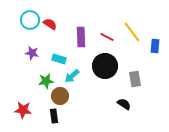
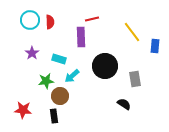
red semicircle: moved 2 px up; rotated 56 degrees clockwise
red line: moved 15 px left, 18 px up; rotated 40 degrees counterclockwise
purple star: rotated 24 degrees clockwise
